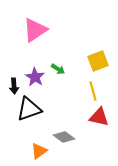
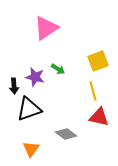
pink triangle: moved 11 px right, 2 px up
purple star: rotated 18 degrees counterclockwise
gray diamond: moved 2 px right, 3 px up
orange triangle: moved 8 px left, 2 px up; rotated 18 degrees counterclockwise
